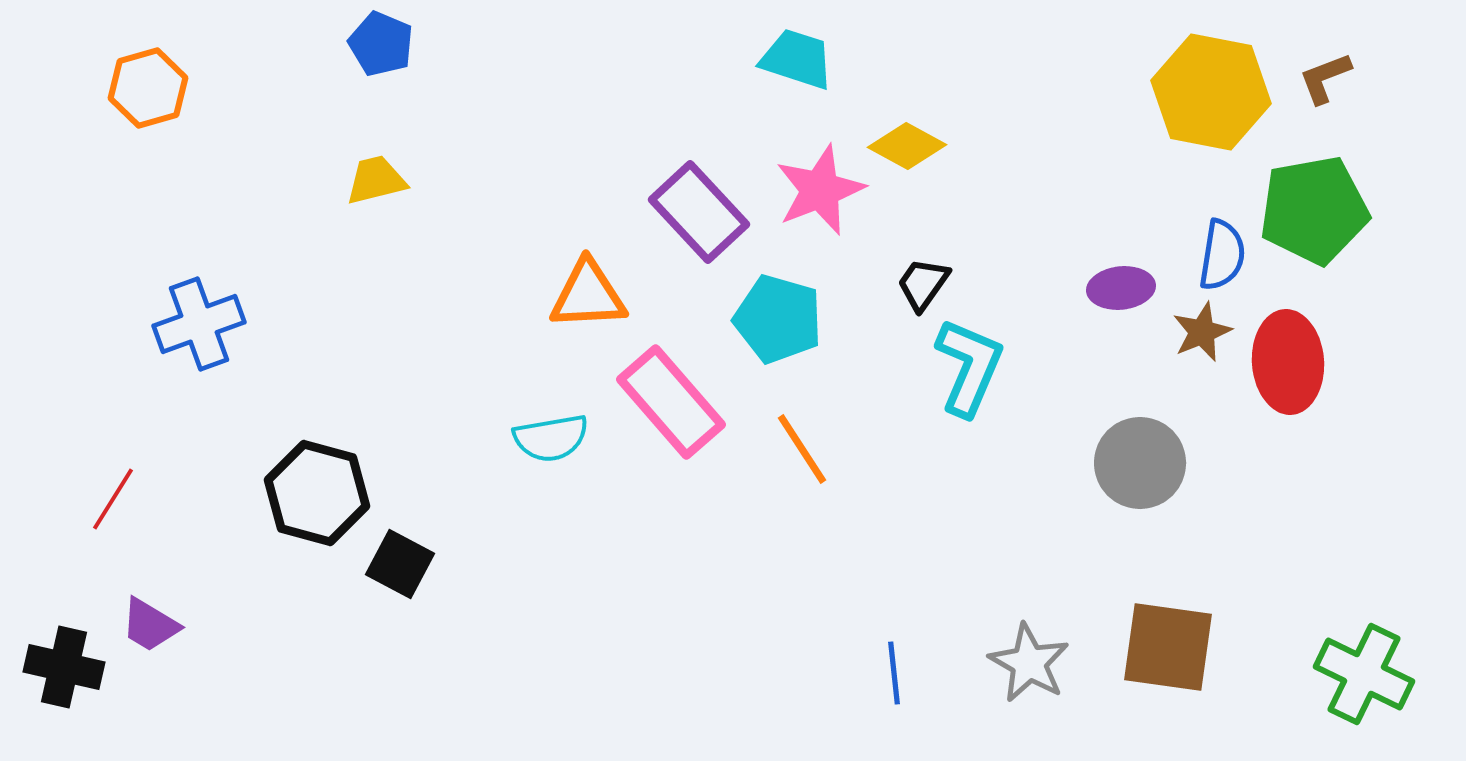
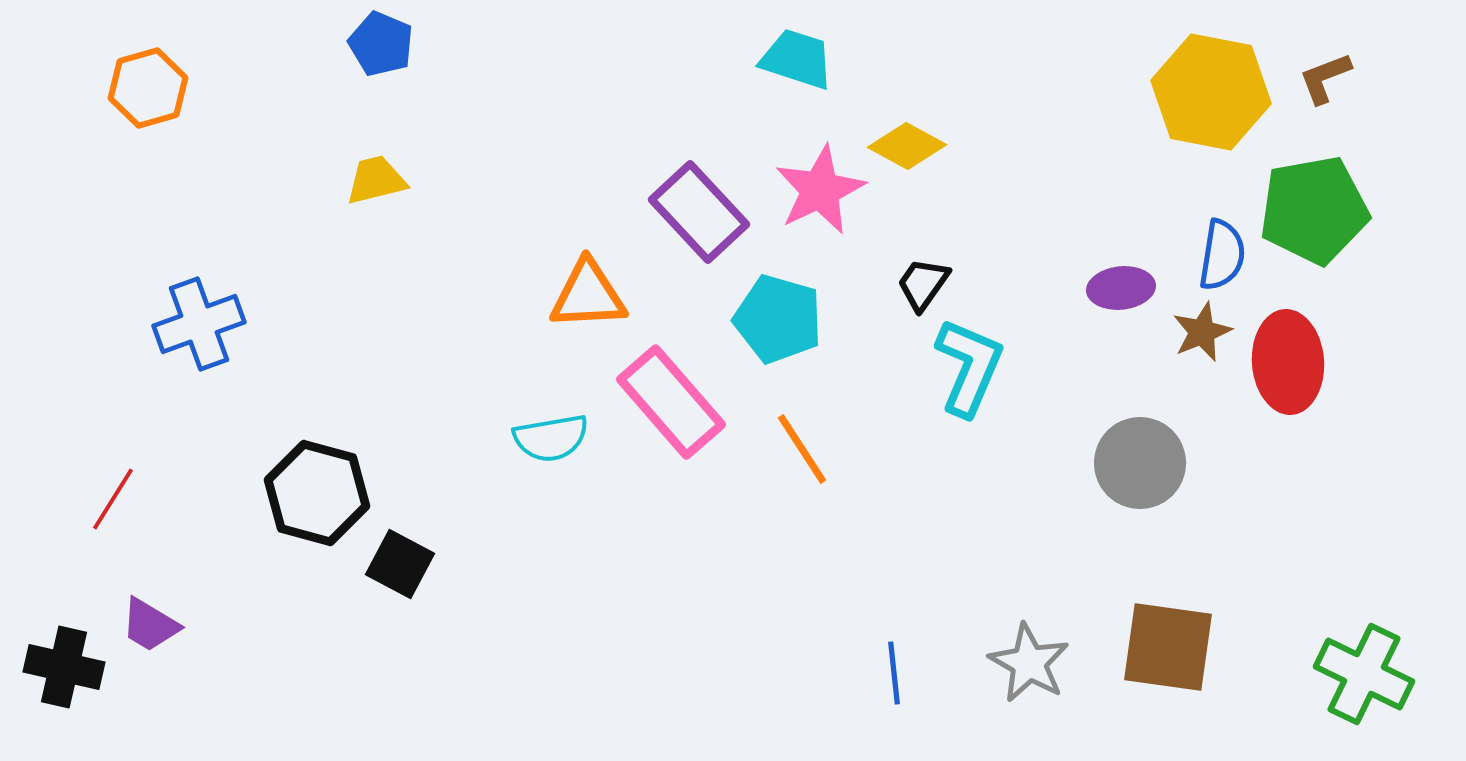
pink star: rotated 4 degrees counterclockwise
